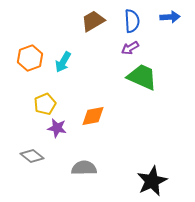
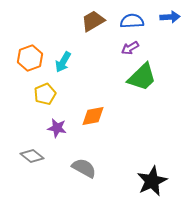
blue semicircle: rotated 90 degrees counterclockwise
green trapezoid: rotated 112 degrees clockwise
yellow pentagon: moved 10 px up
gray semicircle: rotated 30 degrees clockwise
